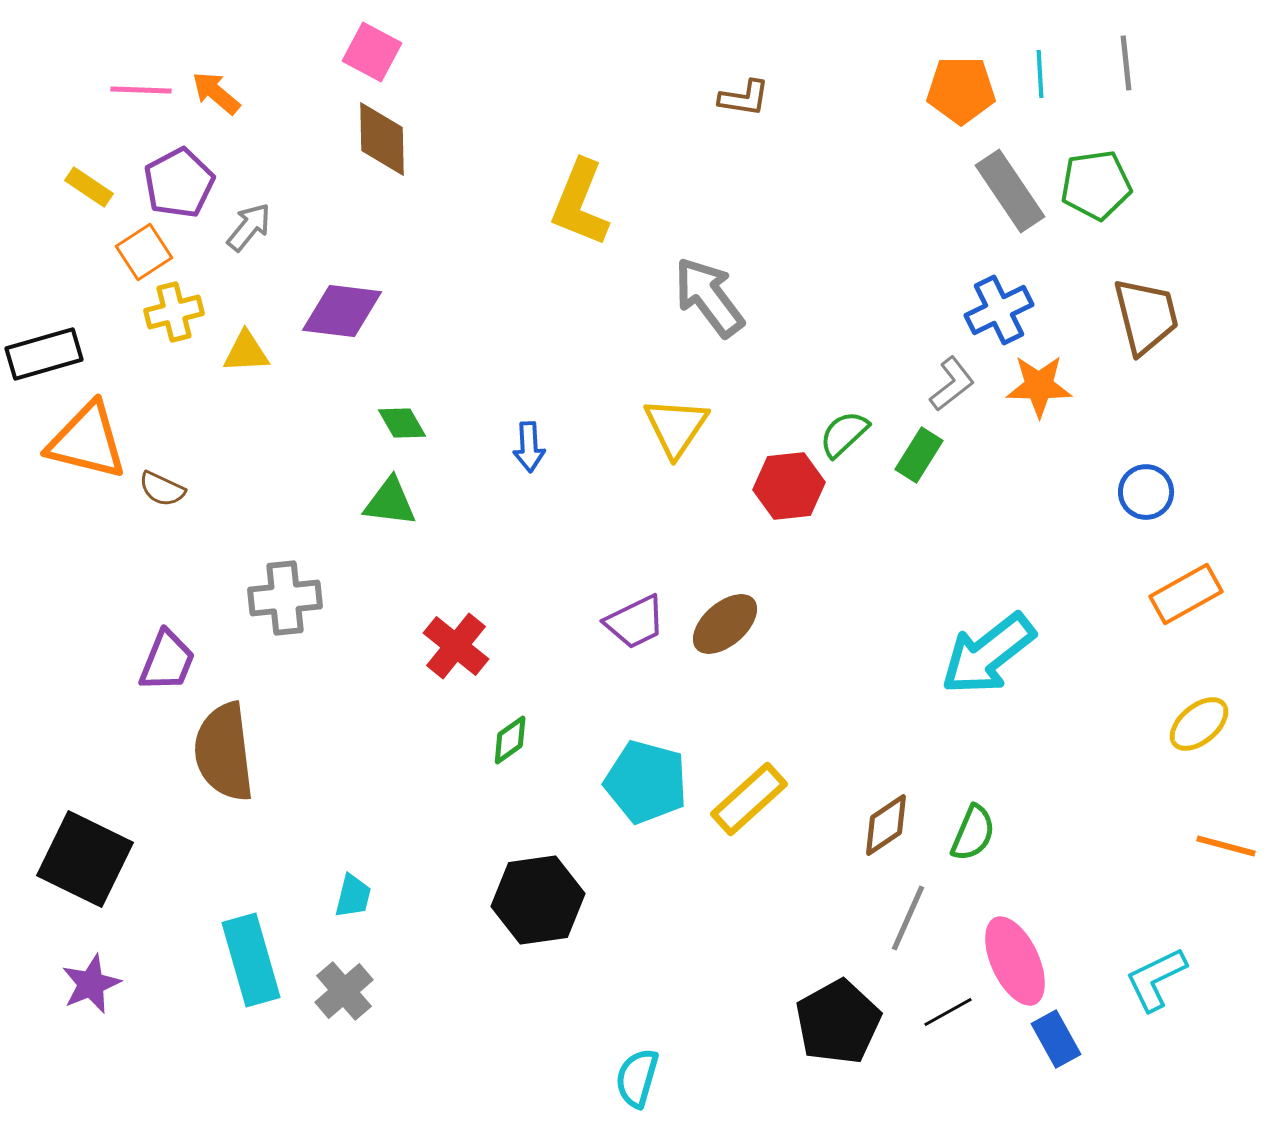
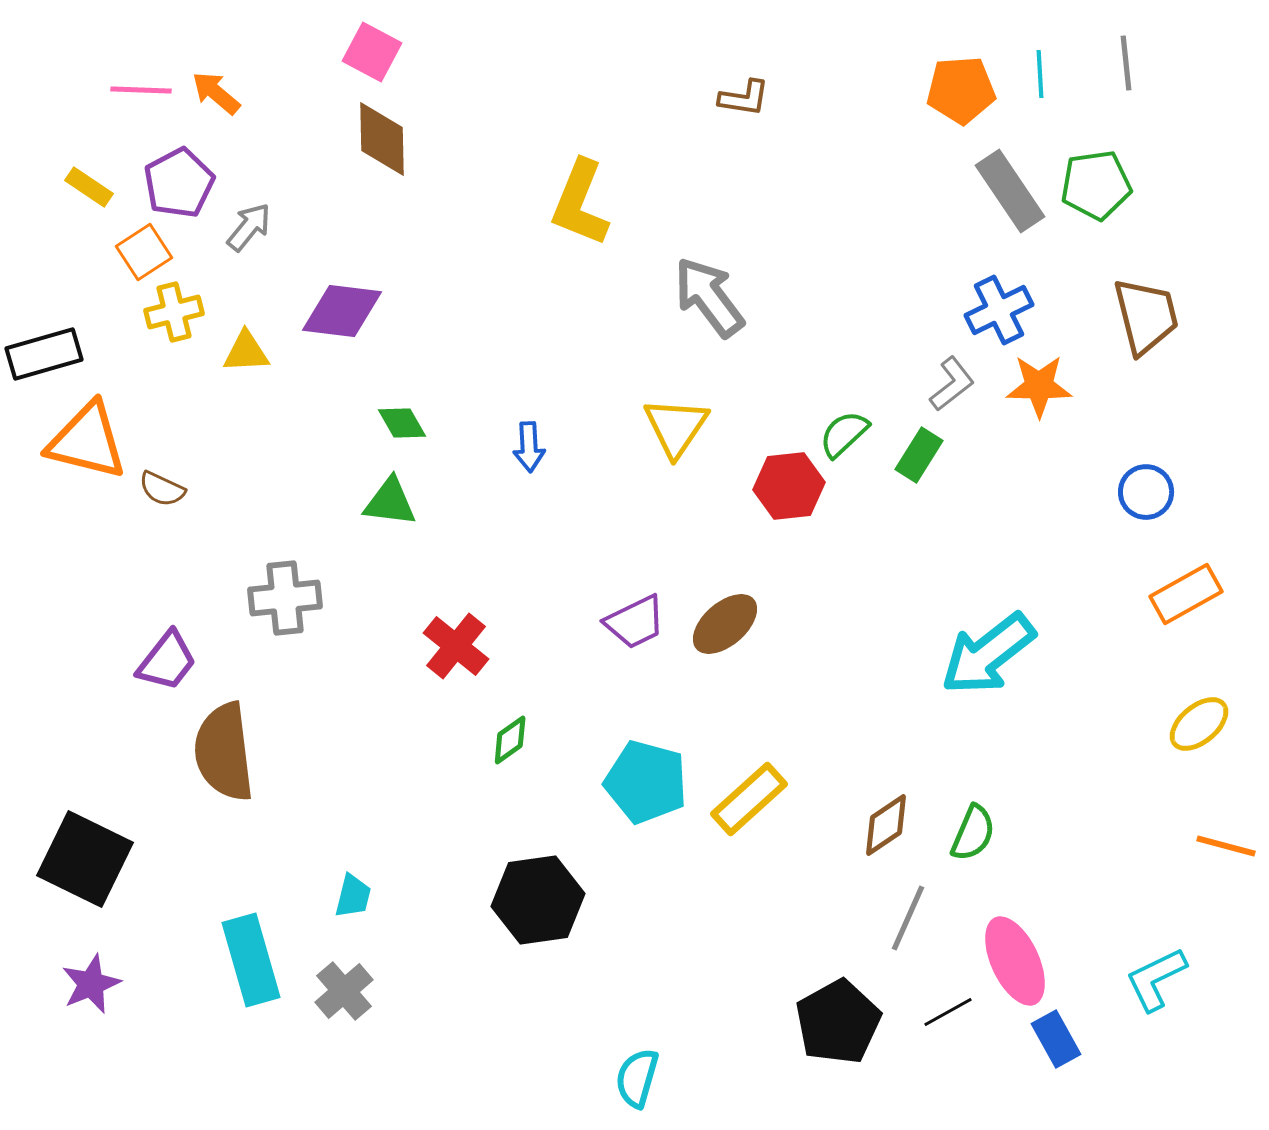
orange pentagon at (961, 90): rotated 4 degrees counterclockwise
purple trapezoid at (167, 661): rotated 16 degrees clockwise
